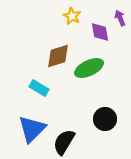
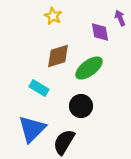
yellow star: moved 19 px left
green ellipse: rotated 12 degrees counterclockwise
black circle: moved 24 px left, 13 px up
